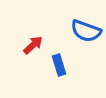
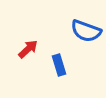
red arrow: moved 5 px left, 4 px down
